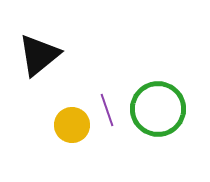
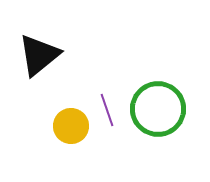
yellow circle: moved 1 px left, 1 px down
